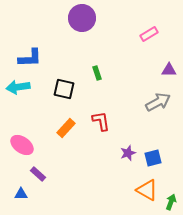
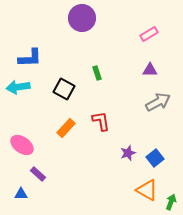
purple triangle: moved 19 px left
black square: rotated 15 degrees clockwise
blue square: moved 2 px right; rotated 24 degrees counterclockwise
